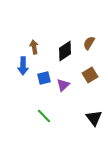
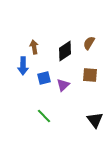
brown square: rotated 35 degrees clockwise
black triangle: moved 1 px right, 2 px down
